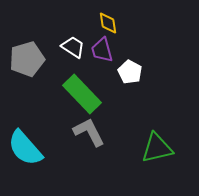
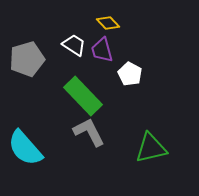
yellow diamond: rotated 35 degrees counterclockwise
white trapezoid: moved 1 px right, 2 px up
white pentagon: moved 2 px down
green rectangle: moved 1 px right, 2 px down
green triangle: moved 6 px left
